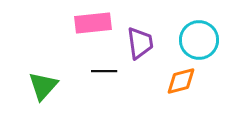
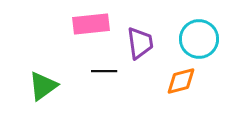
pink rectangle: moved 2 px left, 1 px down
cyan circle: moved 1 px up
green triangle: rotated 12 degrees clockwise
